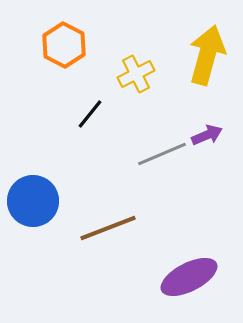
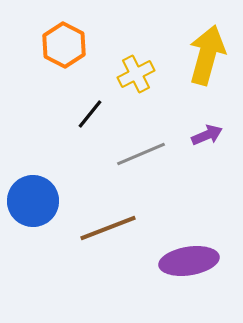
gray line: moved 21 px left
purple ellipse: moved 16 px up; rotated 18 degrees clockwise
